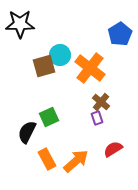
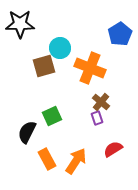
cyan circle: moved 7 px up
orange cross: rotated 16 degrees counterclockwise
green square: moved 3 px right, 1 px up
orange arrow: rotated 16 degrees counterclockwise
